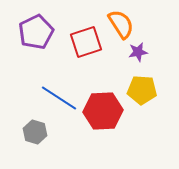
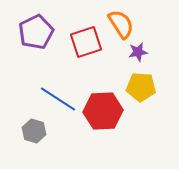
yellow pentagon: moved 1 px left, 3 px up
blue line: moved 1 px left, 1 px down
gray hexagon: moved 1 px left, 1 px up
